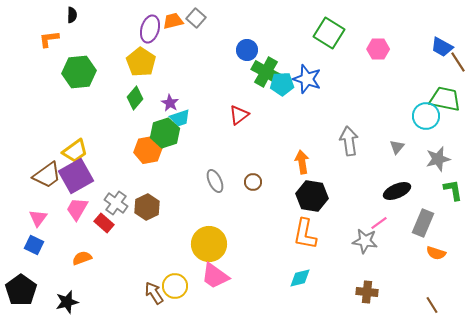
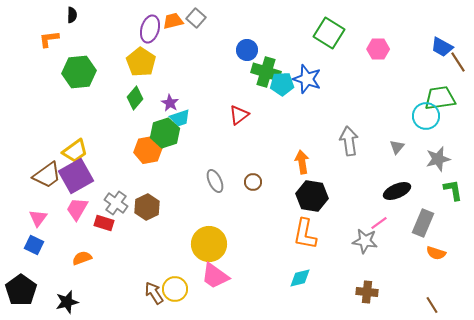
green cross at (266, 72): rotated 12 degrees counterclockwise
green trapezoid at (445, 99): moved 5 px left, 1 px up; rotated 20 degrees counterclockwise
red rectangle at (104, 223): rotated 24 degrees counterclockwise
yellow circle at (175, 286): moved 3 px down
